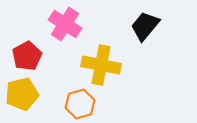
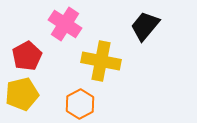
yellow cross: moved 4 px up
orange hexagon: rotated 12 degrees counterclockwise
